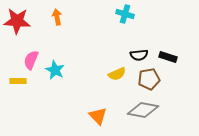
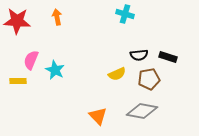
gray diamond: moved 1 px left, 1 px down
